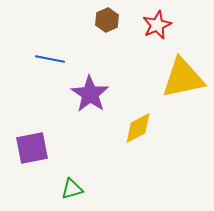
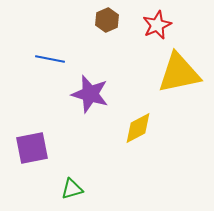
yellow triangle: moved 4 px left, 5 px up
purple star: rotated 18 degrees counterclockwise
